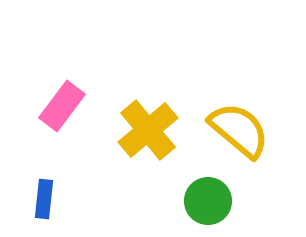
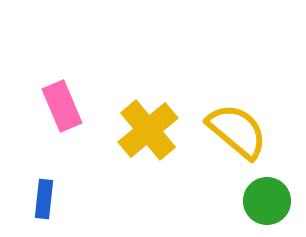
pink rectangle: rotated 60 degrees counterclockwise
yellow semicircle: moved 2 px left, 1 px down
green circle: moved 59 px right
